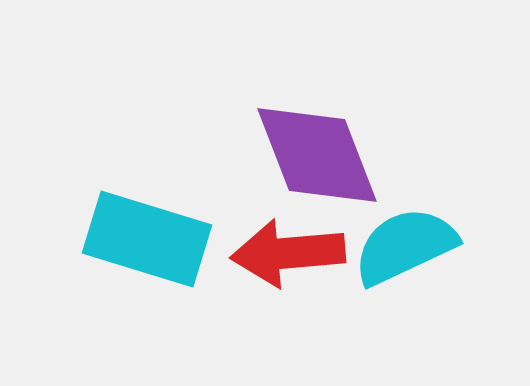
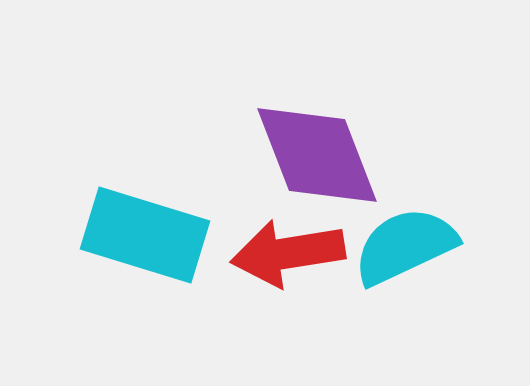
cyan rectangle: moved 2 px left, 4 px up
red arrow: rotated 4 degrees counterclockwise
